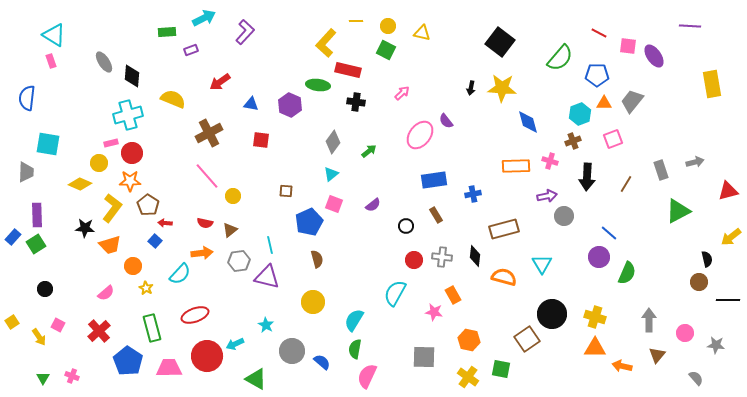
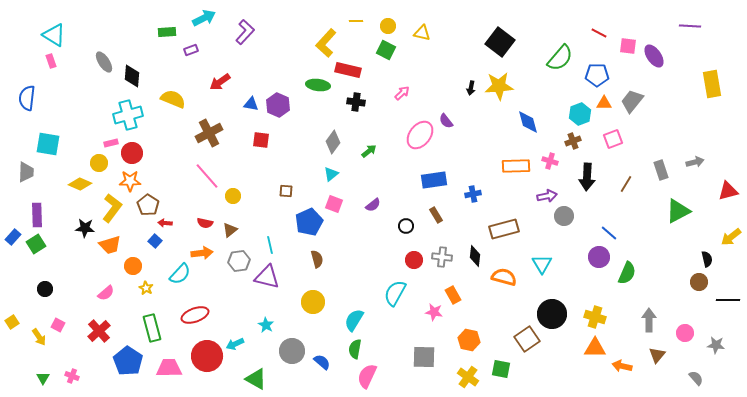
yellow star at (502, 88): moved 3 px left, 2 px up; rotated 8 degrees counterclockwise
purple hexagon at (290, 105): moved 12 px left
